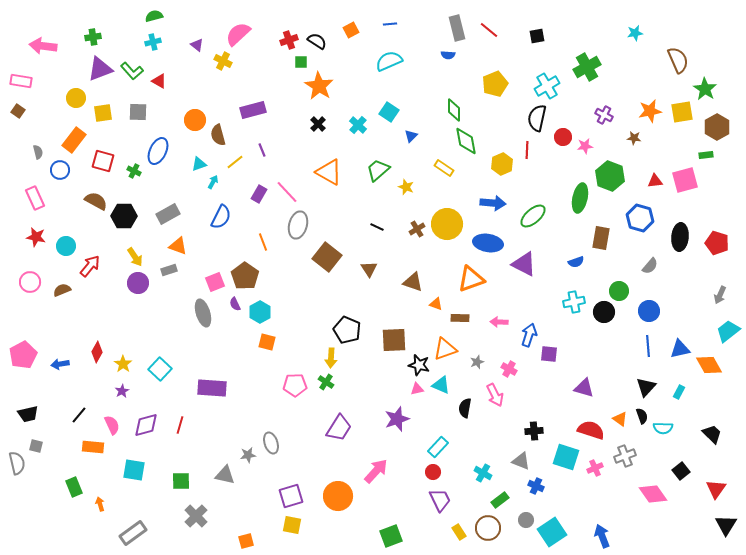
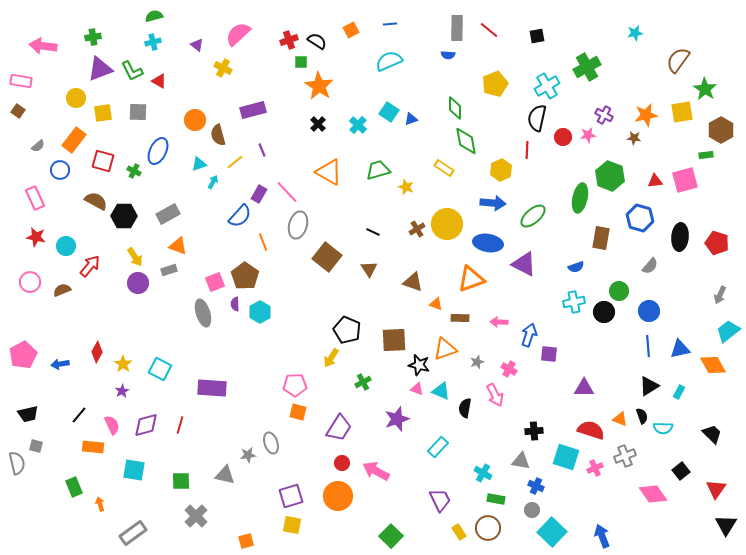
gray rectangle at (457, 28): rotated 15 degrees clockwise
brown semicircle at (678, 60): rotated 120 degrees counterclockwise
yellow cross at (223, 61): moved 7 px down
green L-shape at (132, 71): rotated 15 degrees clockwise
green diamond at (454, 110): moved 1 px right, 2 px up
orange star at (650, 111): moved 4 px left, 4 px down
brown hexagon at (717, 127): moved 4 px right, 3 px down
blue triangle at (411, 136): moved 17 px up; rotated 24 degrees clockwise
pink star at (585, 146): moved 3 px right, 11 px up
gray semicircle at (38, 152): moved 6 px up; rotated 64 degrees clockwise
yellow hexagon at (502, 164): moved 1 px left, 6 px down
green trapezoid at (378, 170): rotated 25 degrees clockwise
blue semicircle at (221, 217): moved 19 px right, 1 px up; rotated 15 degrees clockwise
black line at (377, 227): moved 4 px left, 5 px down
blue semicircle at (576, 262): moved 5 px down
purple semicircle at (235, 304): rotated 24 degrees clockwise
orange square at (267, 342): moved 31 px right, 70 px down
yellow arrow at (331, 358): rotated 30 degrees clockwise
orange diamond at (709, 365): moved 4 px right
cyan square at (160, 369): rotated 15 degrees counterclockwise
green cross at (326, 382): moved 37 px right; rotated 28 degrees clockwise
cyan triangle at (441, 385): moved 6 px down
black triangle at (646, 387): moved 3 px right, 1 px up; rotated 15 degrees clockwise
purple triangle at (584, 388): rotated 15 degrees counterclockwise
pink triangle at (417, 389): rotated 32 degrees clockwise
orange triangle at (620, 419): rotated 14 degrees counterclockwise
gray triangle at (521, 461): rotated 12 degrees counterclockwise
pink arrow at (376, 471): rotated 104 degrees counterclockwise
red circle at (433, 472): moved 91 px left, 9 px up
green rectangle at (500, 500): moved 4 px left, 1 px up; rotated 48 degrees clockwise
gray circle at (526, 520): moved 6 px right, 10 px up
cyan square at (552, 532): rotated 12 degrees counterclockwise
green square at (391, 536): rotated 25 degrees counterclockwise
